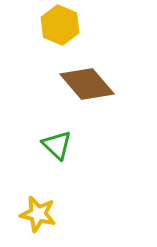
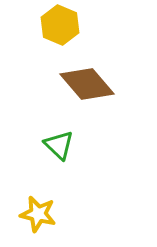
green triangle: moved 2 px right
